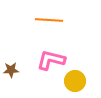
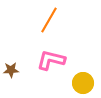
orange line: rotated 64 degrees counterclockwise
yellow circle: moved 8 px right, 2 px down
